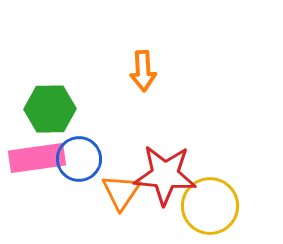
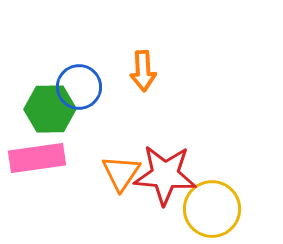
blue circle: moved 72 px up
orange triangle: moved 19 px up
yellow circle: moved 2 px right, 3 px down
